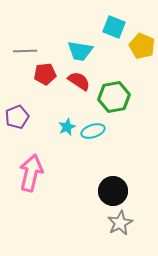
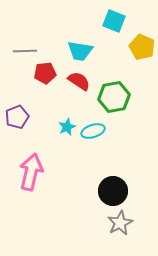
cyan square: moved 6 px up
yellow pentagon: moved 1 px down
red pentagon: moved 1 px up
pink arrow: moved 1 px up
